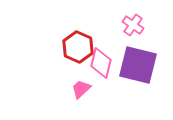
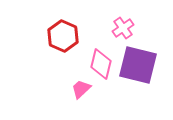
pink cross: moved 10 px left, 3 px down; rotated 20 degrees clockwise
red hexagon: moved 15 px left, 11 px up
pink diamond: moved 1 px down
